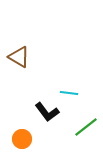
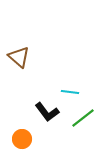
brown triangle: rotated 10 degrees clockwise
cyan line: moved 1 px right, 1 px up
green line: moved 3 px left, 9 px up
